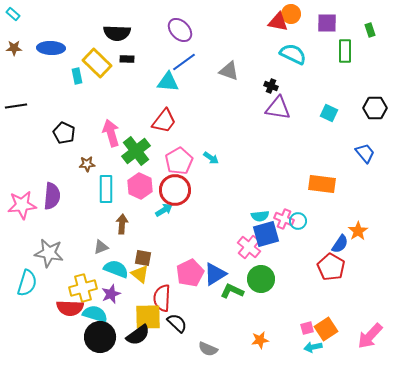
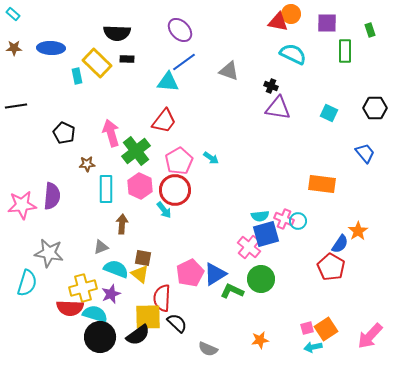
cyan arrow at (164, 210): rotated 84 degrees clockwise
